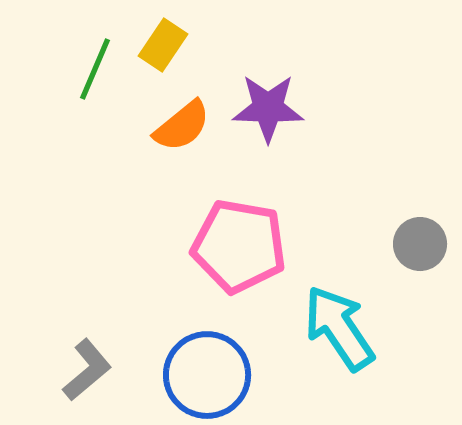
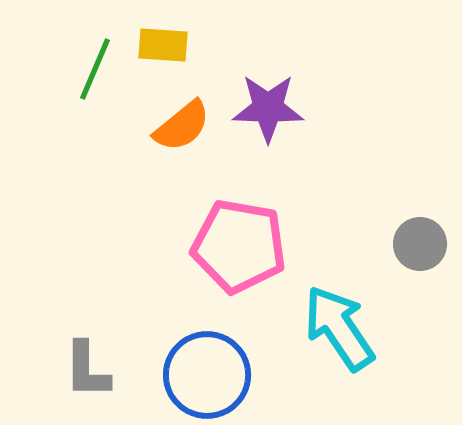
yellow rectangle: rotated 60 degrees clockwise
gray L-shape: rotated 130 degrees clockwise
